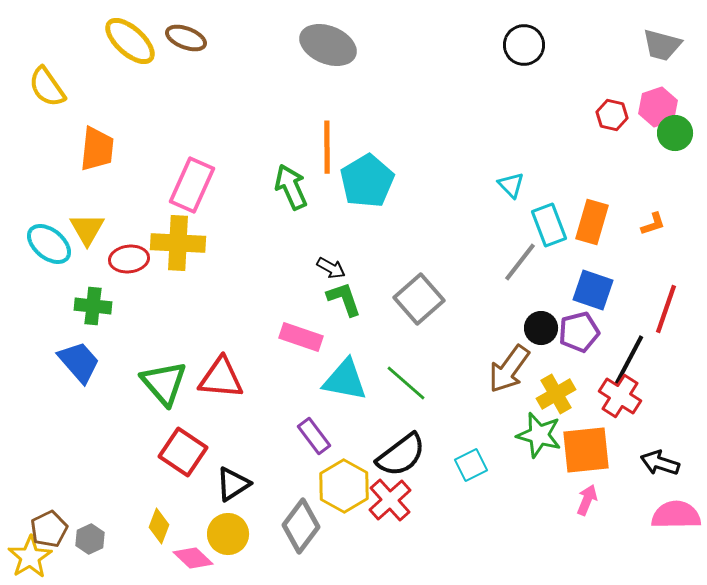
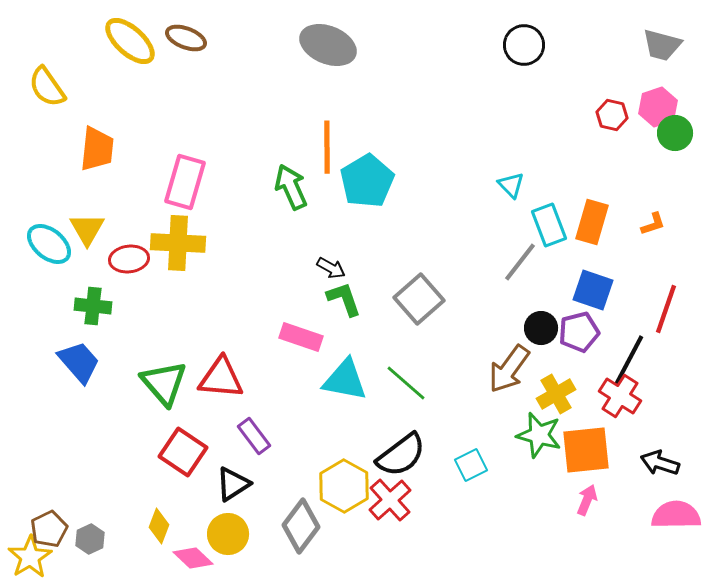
pink rectangle at (192, 185): moved 7 px left, 3 px up; rotated 8 degrees counterclockwise
purple rectangle at (314, 436): moved 60 px left
